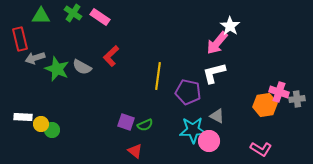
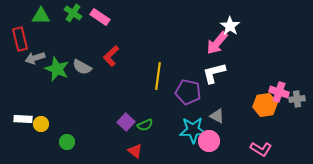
white rectangle: moved 2 px down
purple square: rotated 24 degrees clockwise
green circle: moved 15 px right, 12 px down
